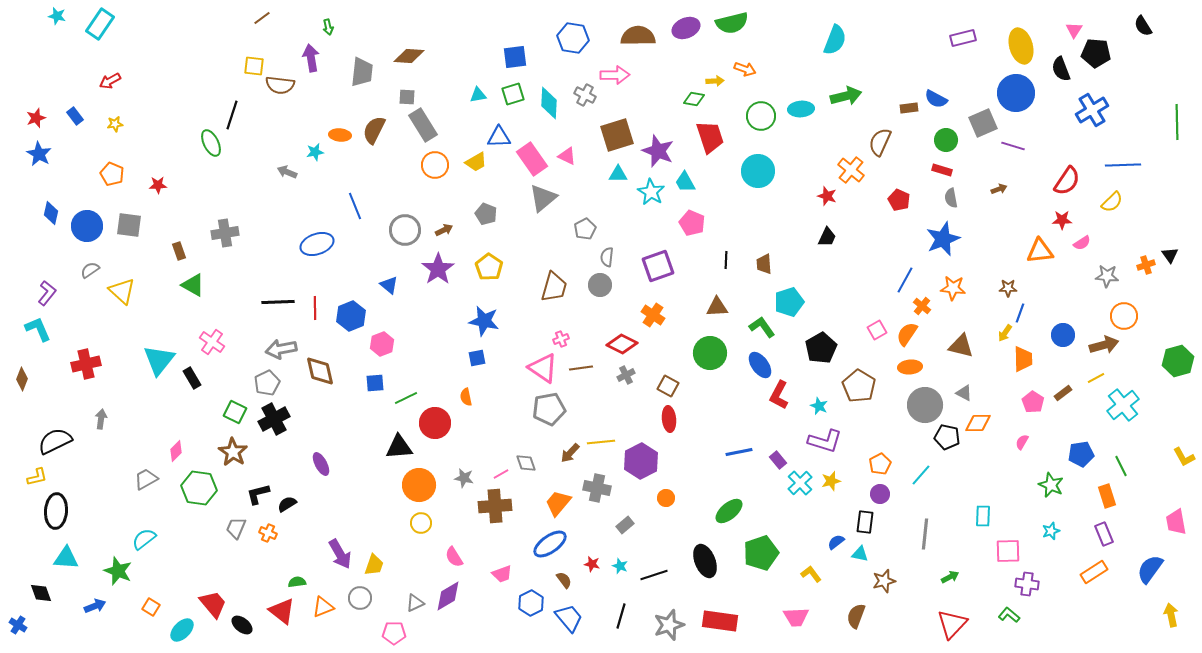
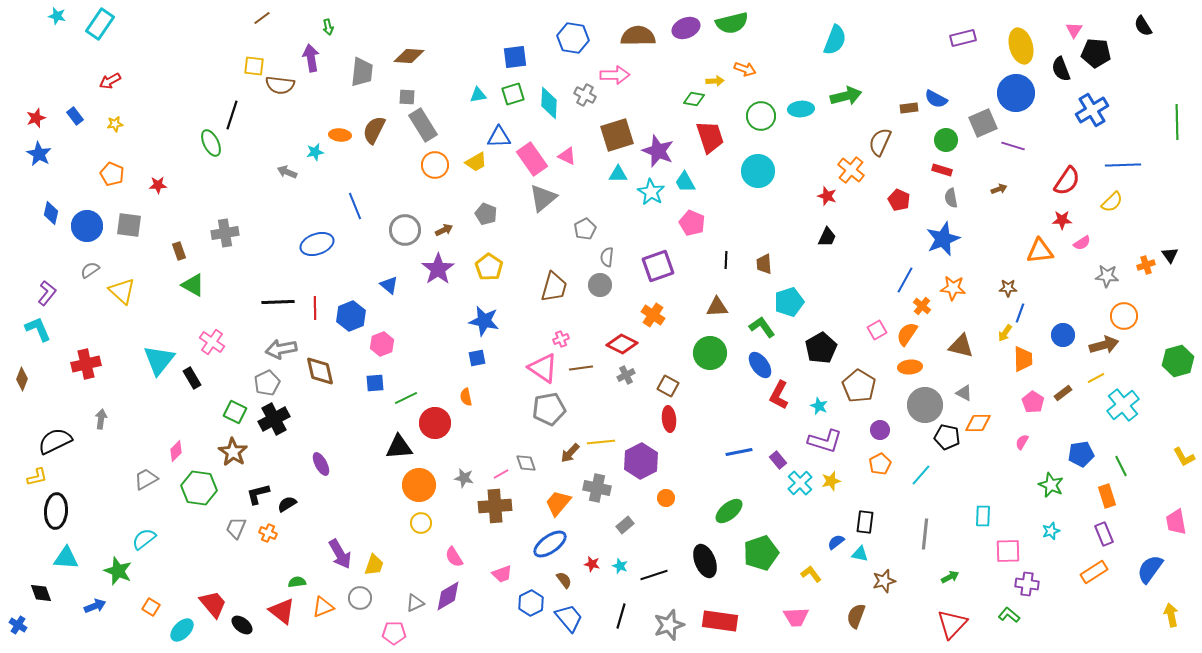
purple circle at (880, 494): moved 64 px up
